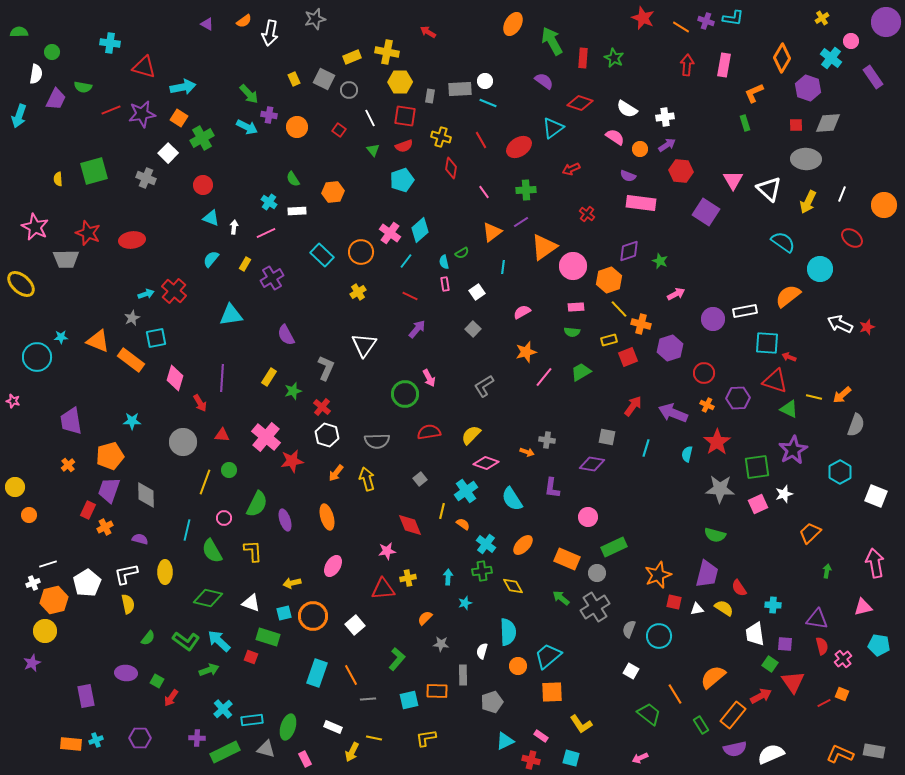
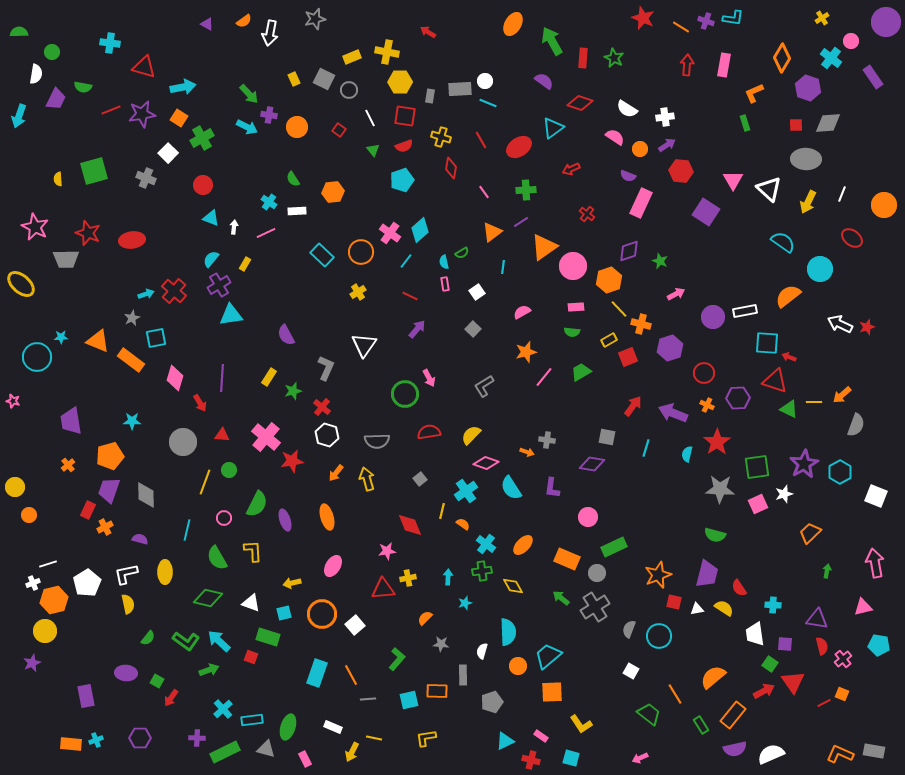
pink rectangle at (641, 203): rotated 72 degrees counterclockwise
purple cross at (272, 278): moved 53 px left, 7 px down
purple circle at (713, 319): moved 2 px up
yellow rectangle at (609, 340): rotated 14 degrees counterclockwise
yellow line at (814, 397): moved 5 px down; rotated 14 degrees counterclockwise
purple star at (793, 450): moved 11 px right, 14 px down
cyan semicircle at (512, 499): moved 1 px left, 11 px up
green semicircle at (212, 551): moved 5 px right, 7 px down
orange circle at (313, 616): moved 9 px right, 2 px up
red arrow at (761, 696): moved 3 px right, 5 px up
